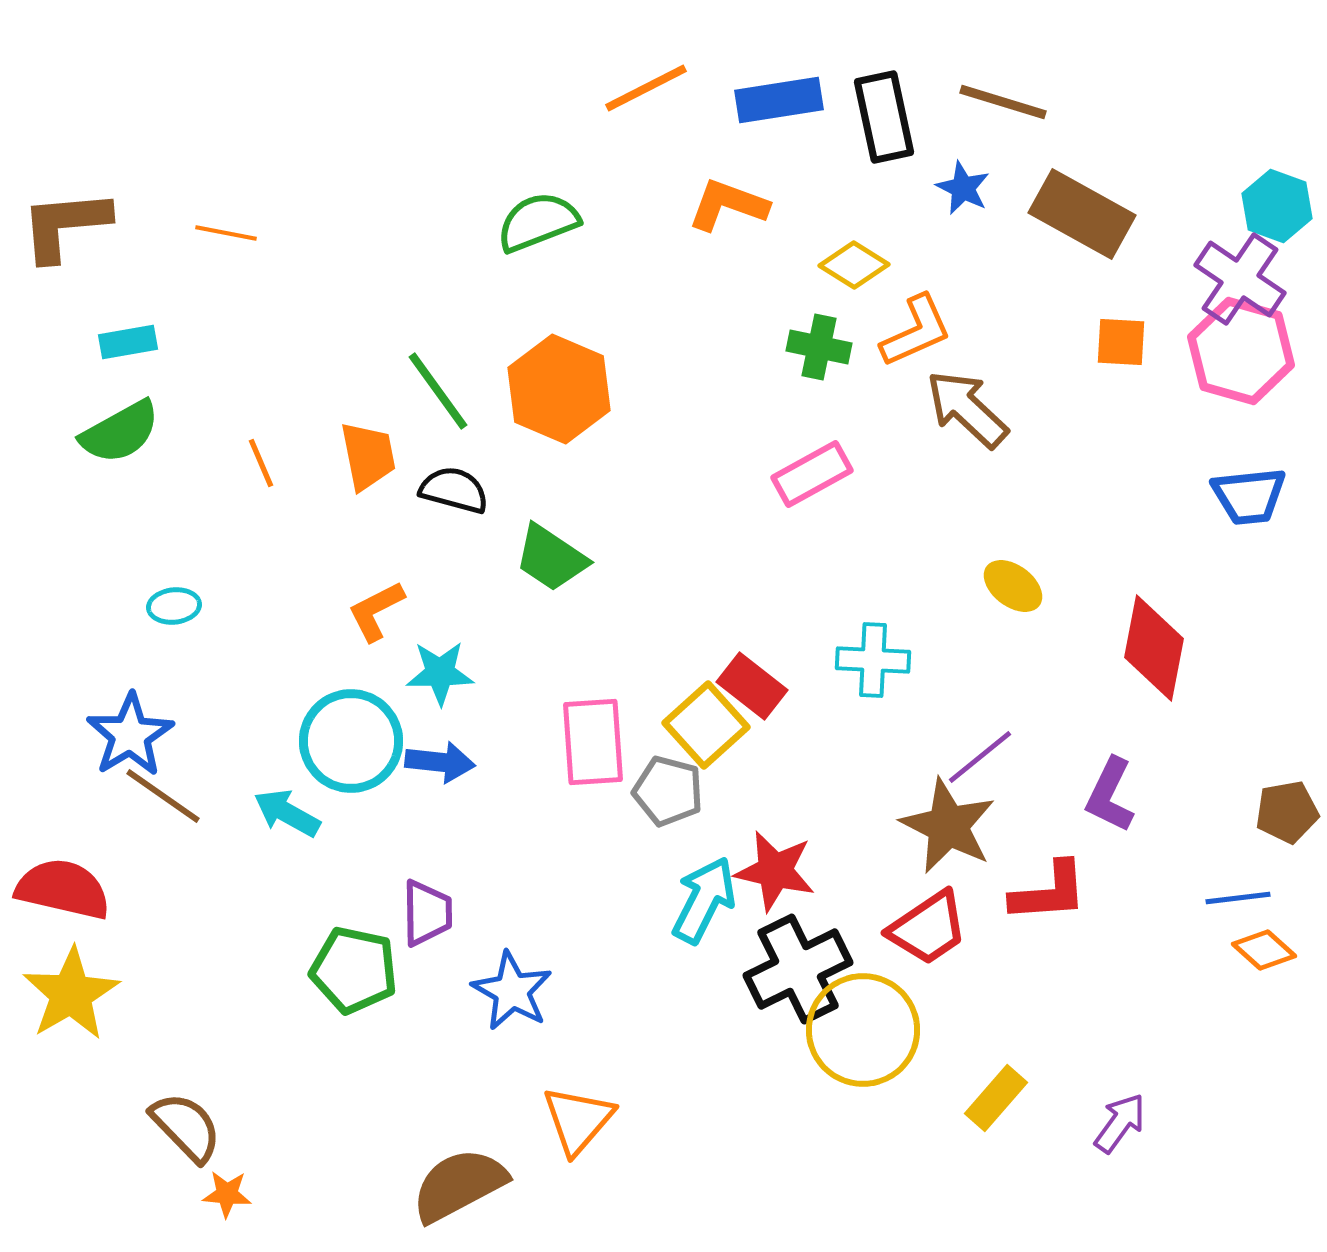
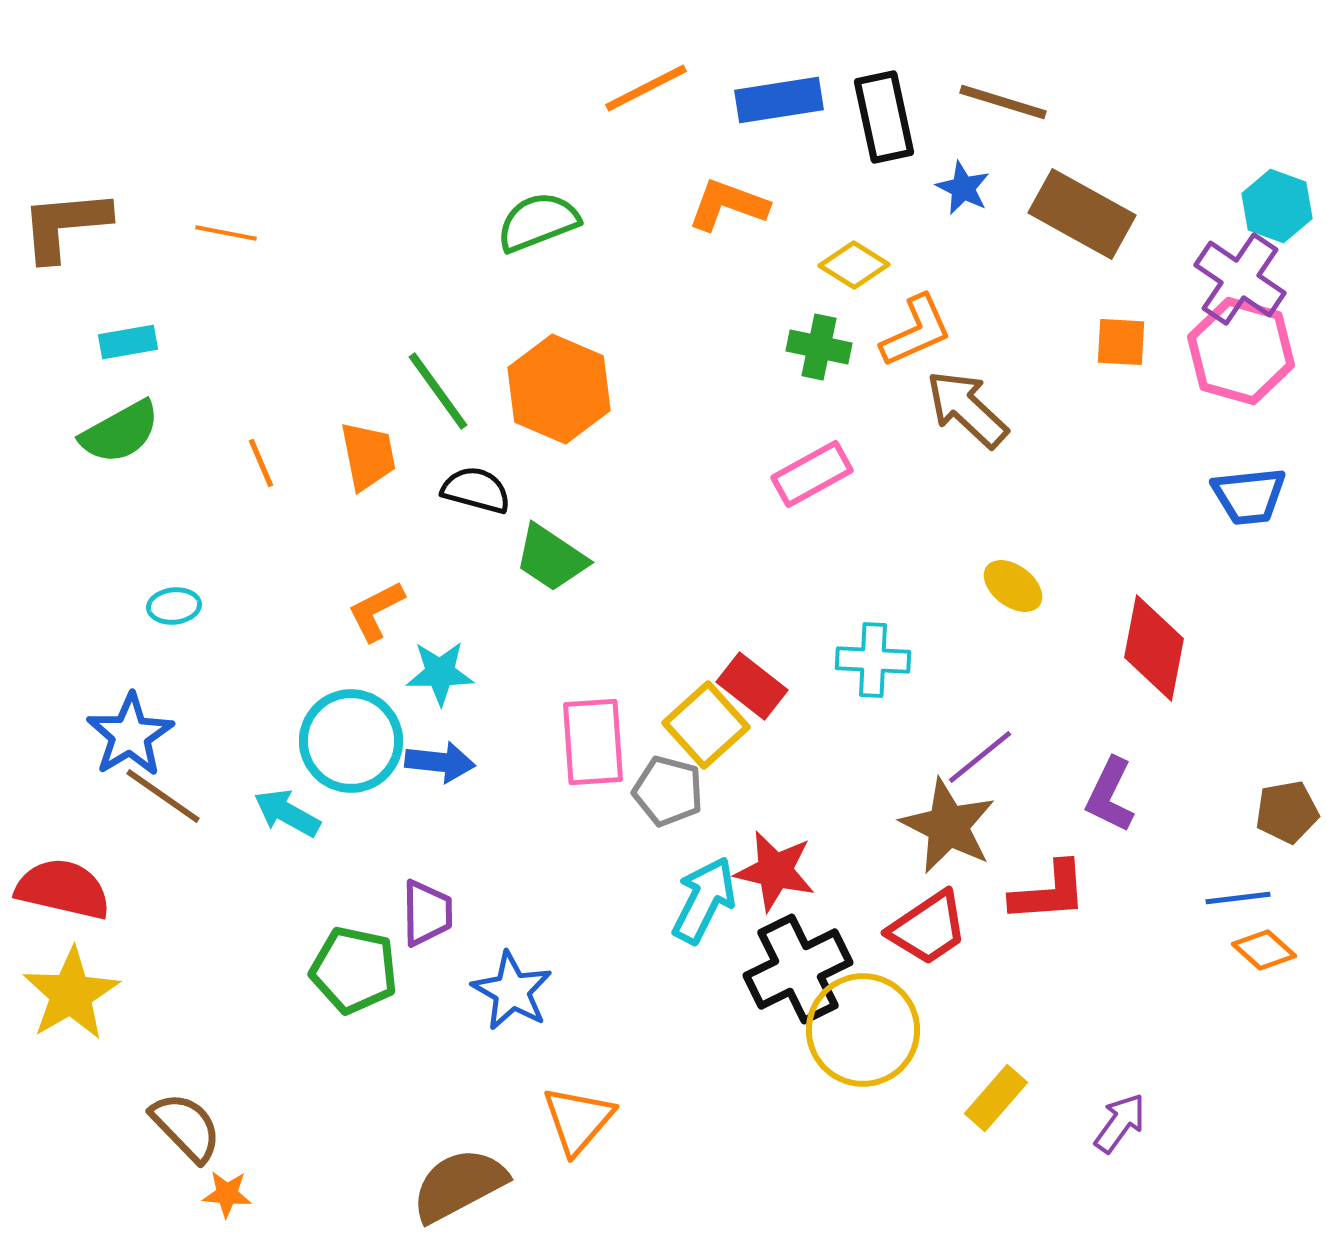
black semicircle at (454, 490): moved 22 px right
